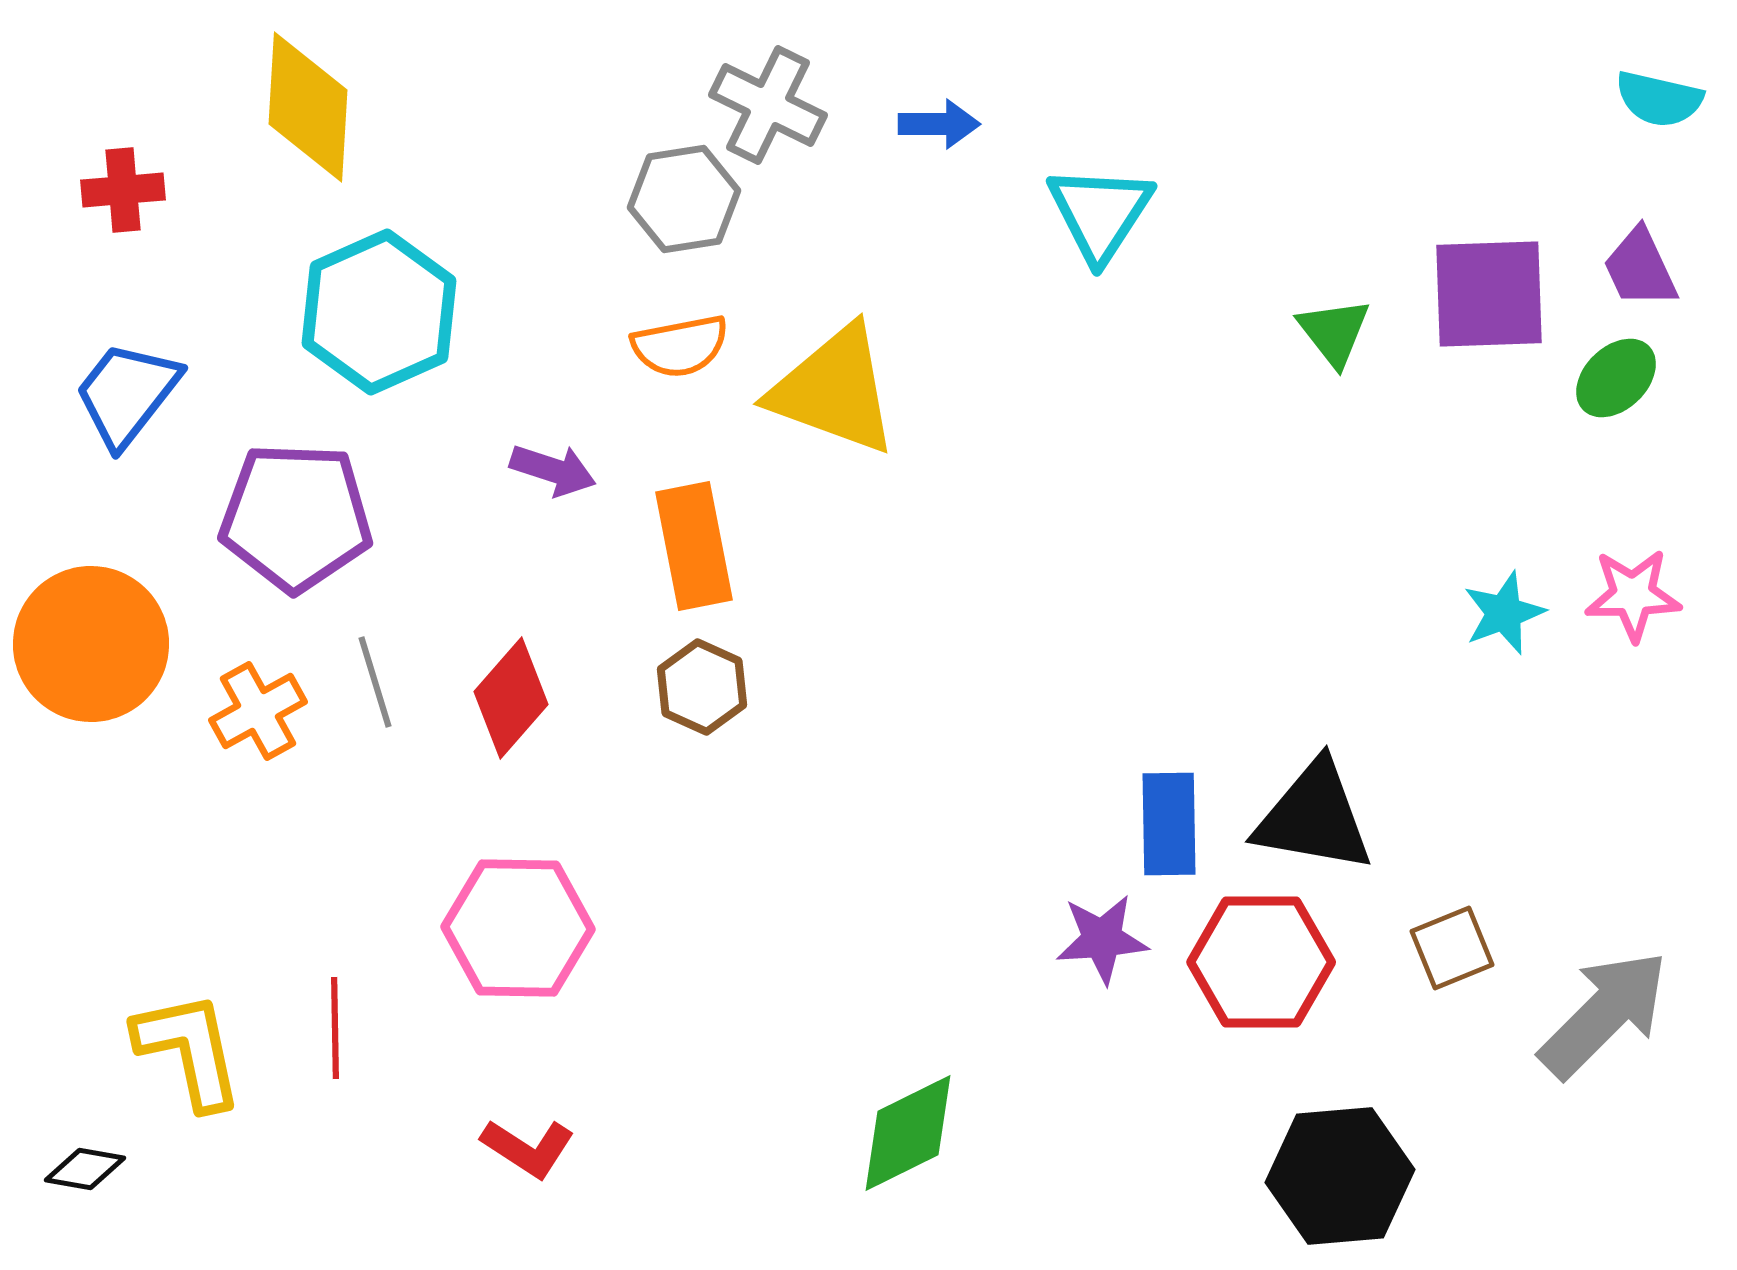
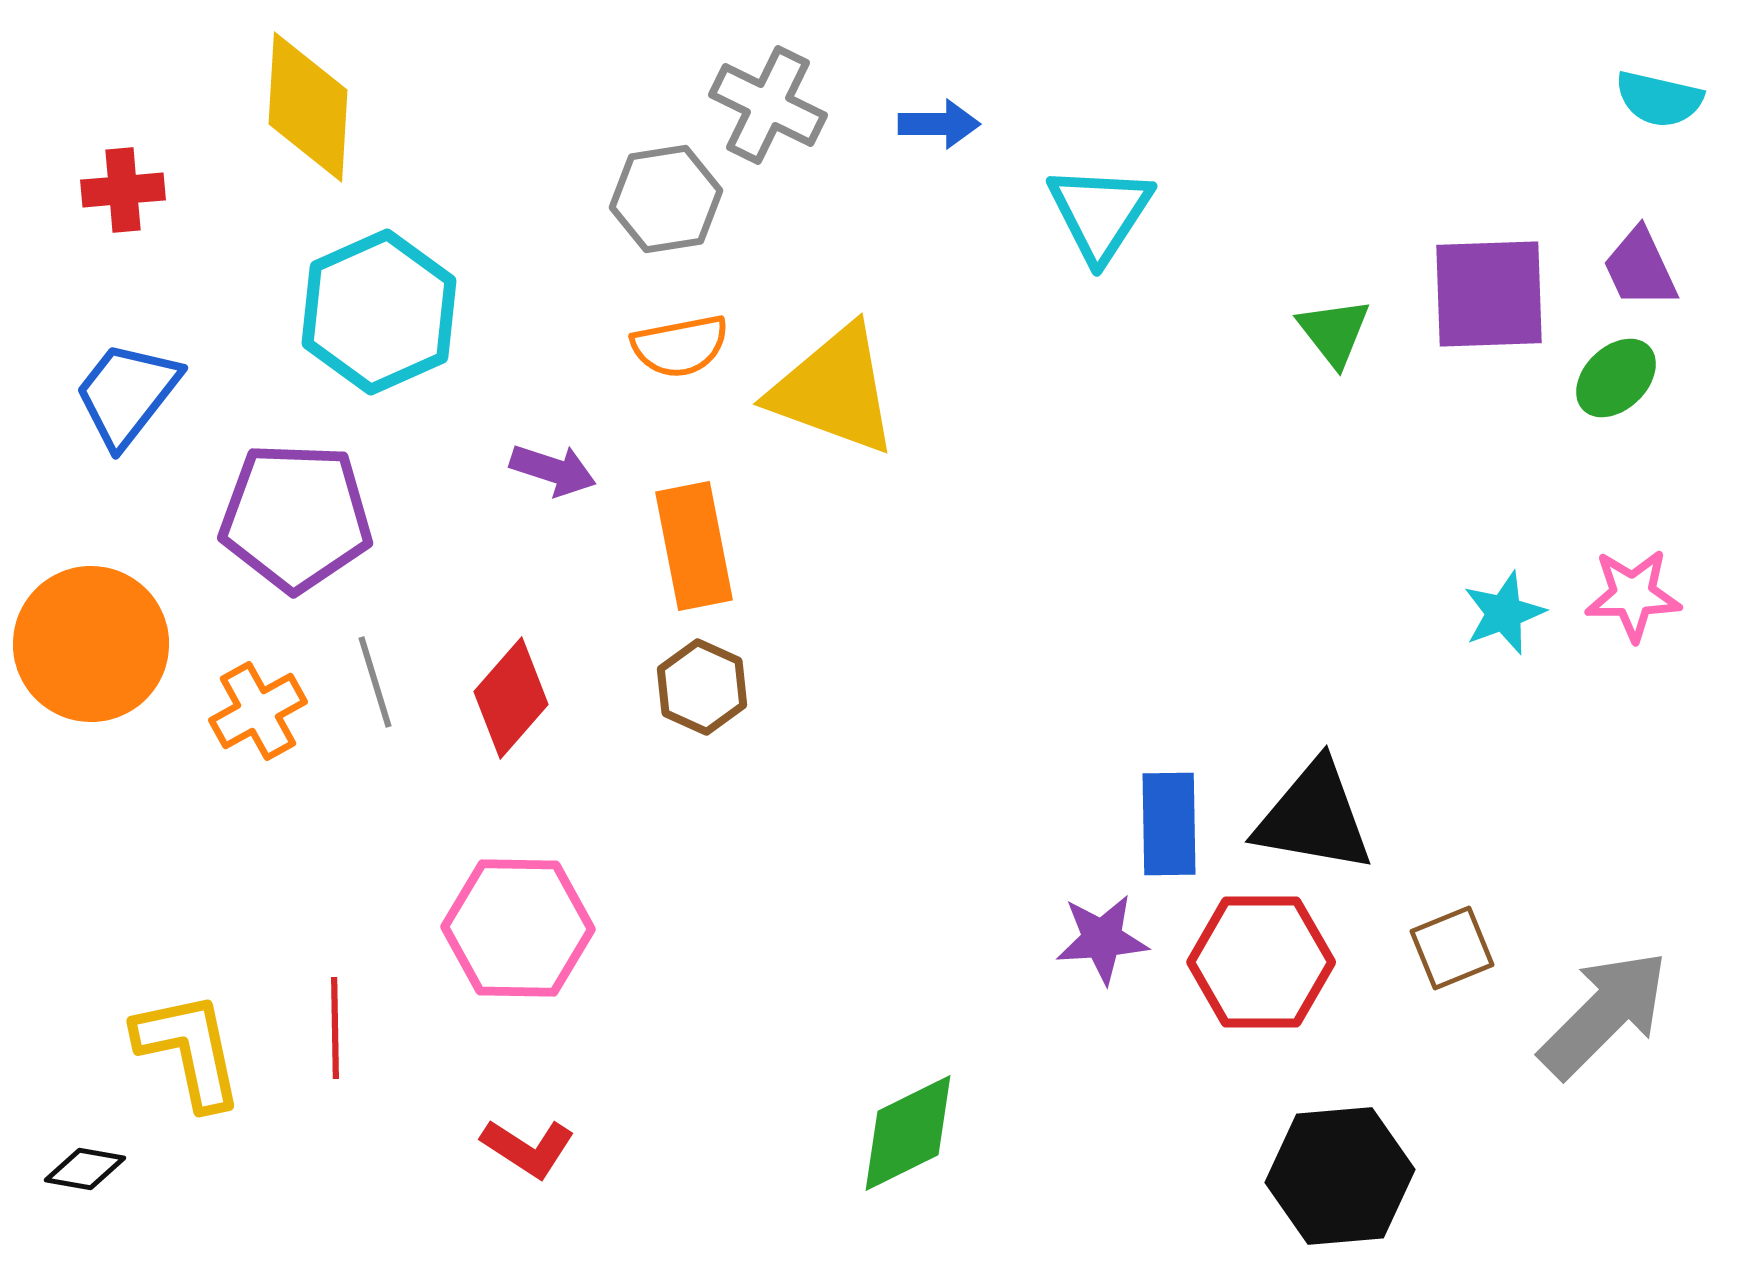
gray hexagon: moved 18 px left
